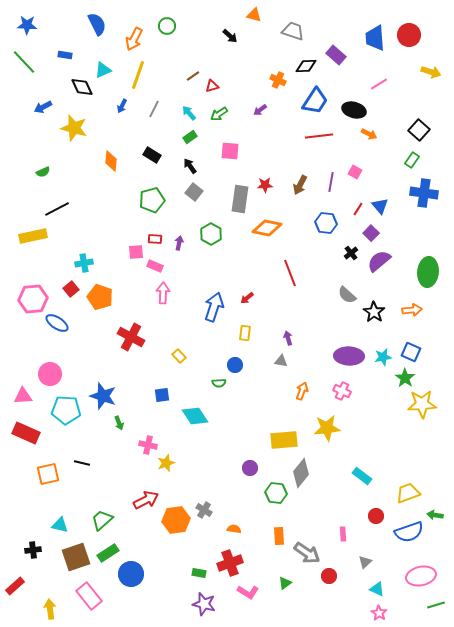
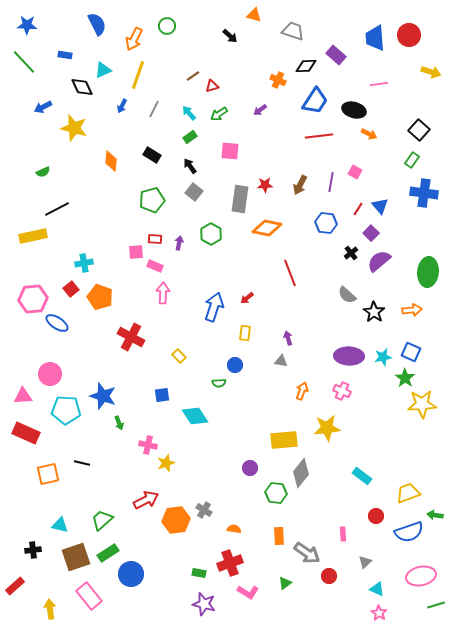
pink line at (379, 84): rotated 24 degrees clockwise
